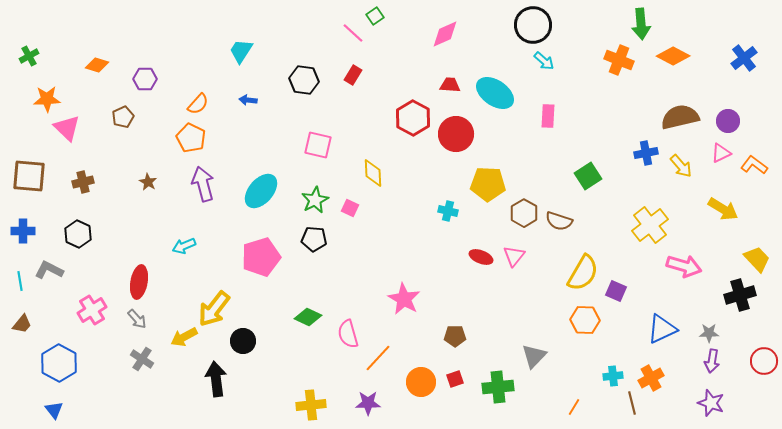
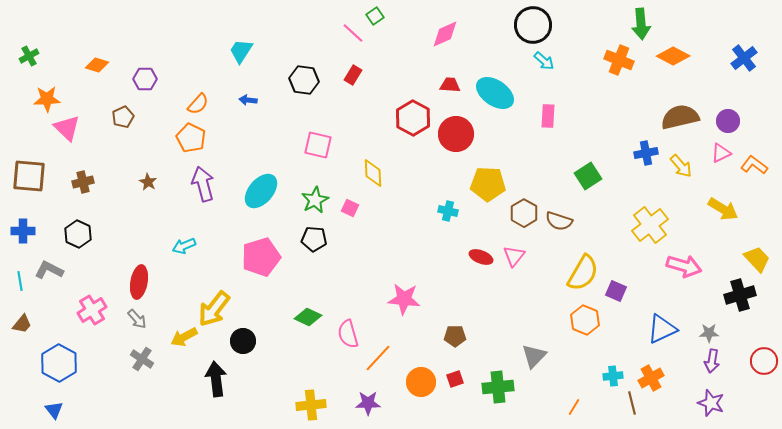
pink star at (404, 299): rotated 24 degrees counterclockwise
orange hexagon at (585, 320): rotated 20 degrees clockwise
